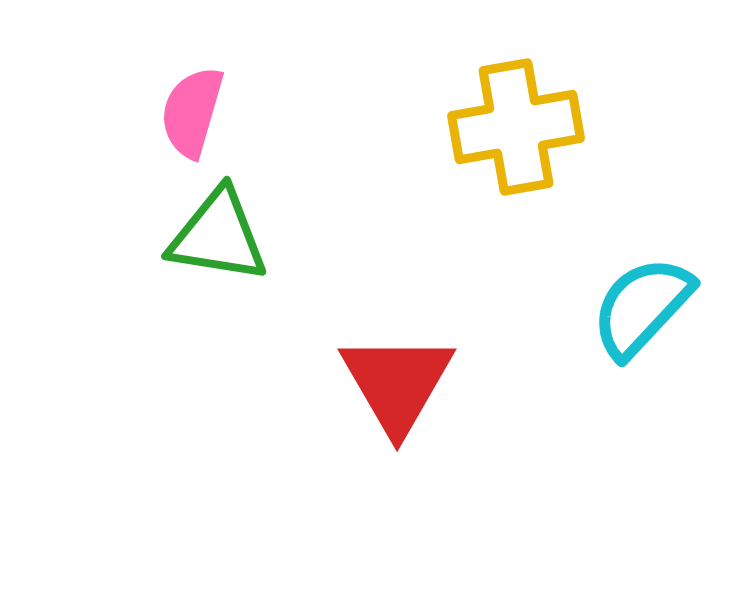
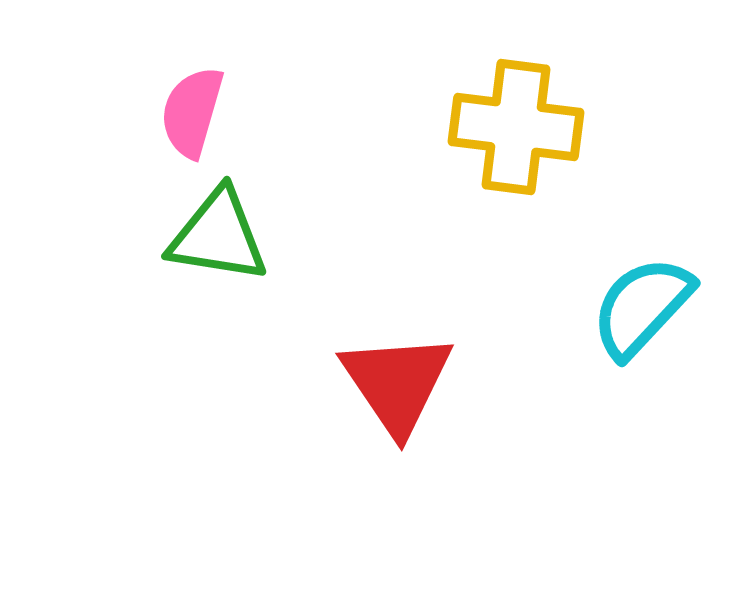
yellow cross: rotated 17 degrees clockwise
red triangle: rotated 4 degrees counterclockwise
